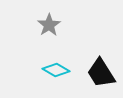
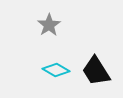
black trapezoid: moved 5 px left, 2 px up
